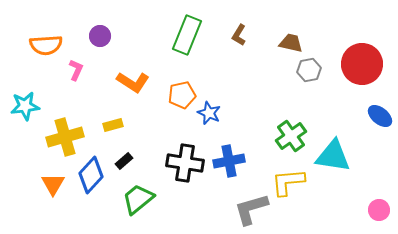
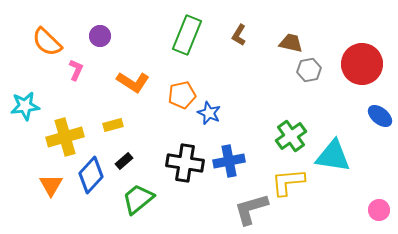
orange semicircle: moved 1 px right, 3 px up; rotated 48 degrees clockwise
orange triangle: moved 2 px left, 1 px down
